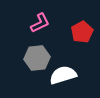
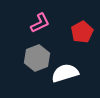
gray hexagon: rotated 15 degrees counterclockwise
white semicircle: moved 2 px right, 2 px up
